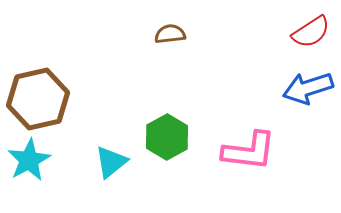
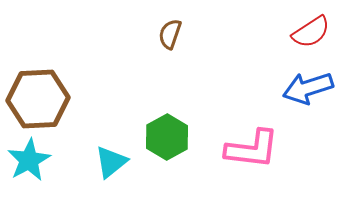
brown semicircle: rotated 64 degrees counterclockwise
brown hexagon: rotated 10 degrees clockwise
pink L-shape: moved 3 px right, 2 px up
